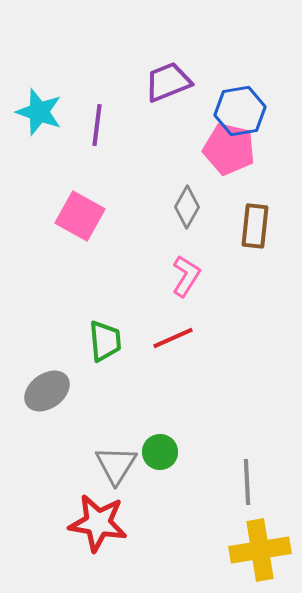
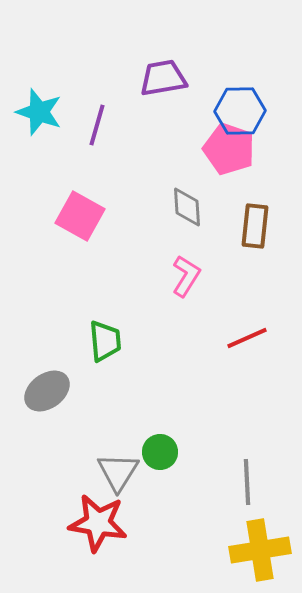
purple trapezoid: moved 5 px left, 4 px up; rotated 12 degrees clockwise
blue hexagon: rotated 9 degrees clockwise
purple line: rotated 9 degrees clockwise
pink pentagon: rotated 6 degrees clockwise
gray diamond: rotated 33 degrees counterclockwise
red line: moved 74 px right
gray triangle: moved 2 px right, 7 px down
